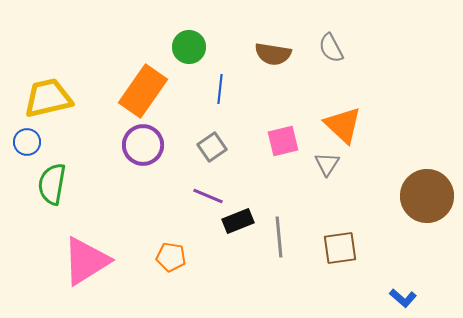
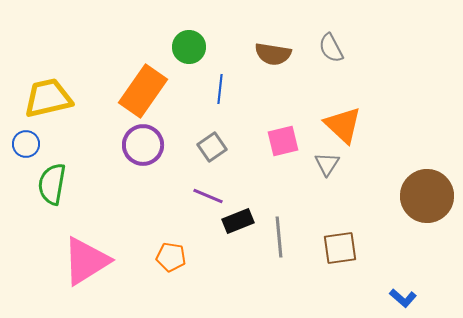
blue circle: moved 1 px left, 2 px down
